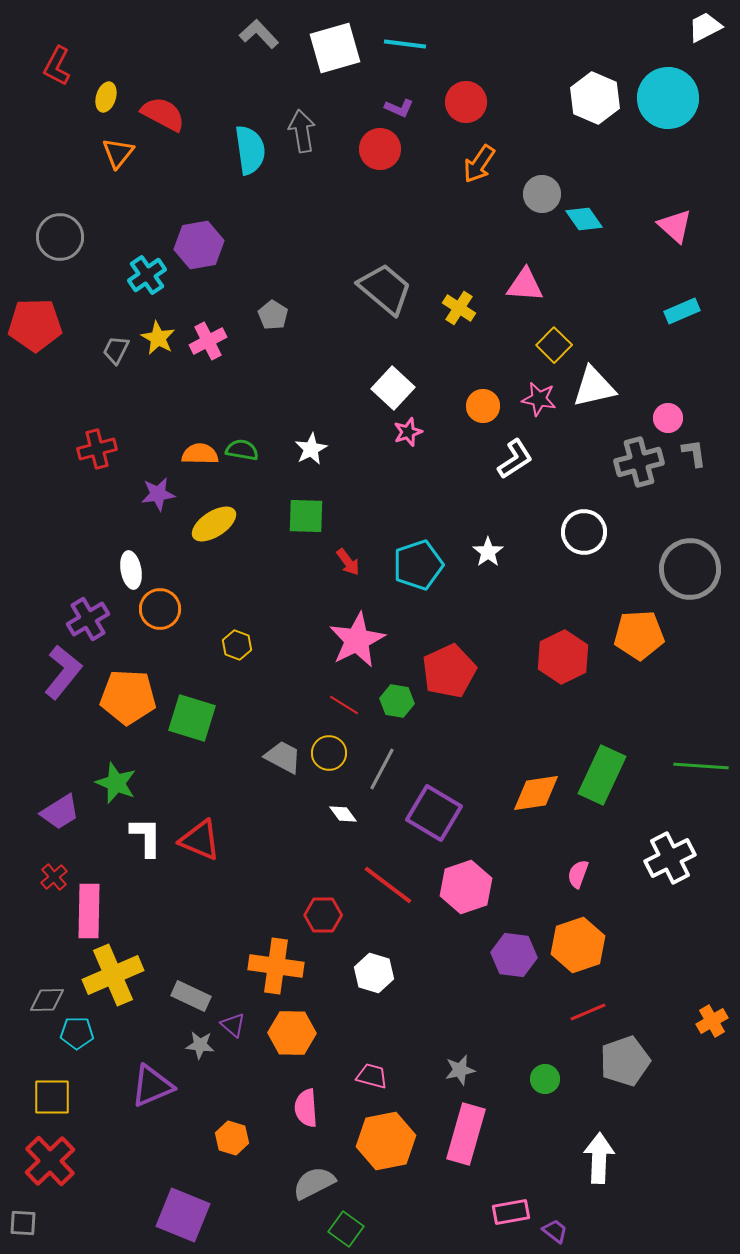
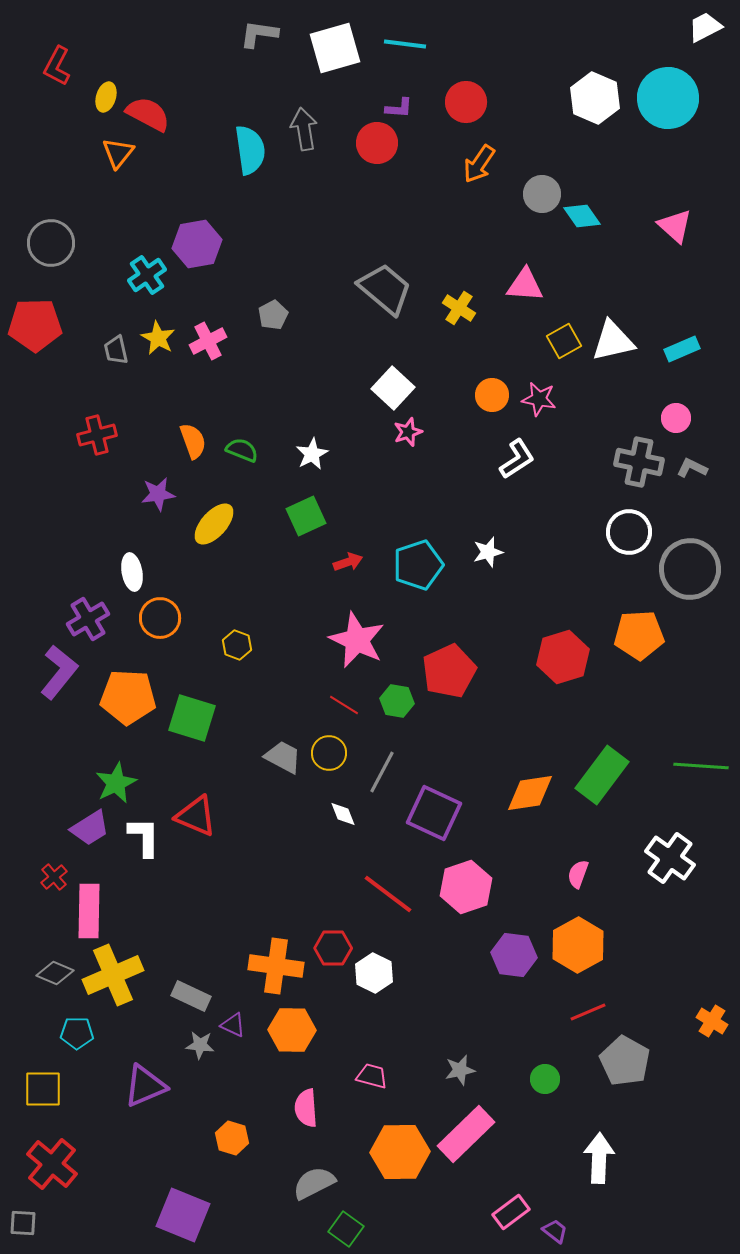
gray L-shape at (259, 34): rotated 39 degrees counterclockwise
purple L-shape at (399, 108): rotated 20 degrees counterclockwise
red semicircle at (163, 114): moved 15 px left
gray arrow at (302, 131): moved 2 px right, 2 px up
red circle at (380, 149): moved 3 px left, 6 px up
cyan diamond at (584, 219): moved 2 px left, 3 px up
gray circle at (60, 237): moved 9 px left, 6 px down
purple hexagon at (199, 245): moved 2 px left, 1 px up
cyan rectangle at (682, 311): moved 38 px down
gray pentagon at (273, 315): rotated 12 degrees clockwise
yellow square at (554, 345): moved 10 px right, 4 px up; rotated 16 degrees clockwise
gray trapezoid at (116, 350): rotated 40 degrees counterclockwise
white triangle at (594, 387): moved 19 px right, 46 px up
orange circle at (483, 406): moved 9 px right, 11 px up
pink circle at (668, 418): moved 8 px right
red cross at (97, 449): moved 14 px up
white star at (311, 449): moved 1 px right, 5 px down
green semicircle at (242, 450): rotated 12 degrees clockwise
gray L-shape at (694, 453): moved 2 px left, 15 px down; rotated 56 degrees counterclockwise
orange semicircle at (200, 454): moved 7 px left, 13 px up; rotated 69 degrees clockwise
white L-shape at (515, 459): moved 2 px right
gray cross at (639, 462): rotated 27 degrees clockwise
green square at (306, 516): rotated 27 degrees counterclockwise
yellow ellipse at (214, 524): rotated 15 degrees counterclockwise
white circle at (584, 532): moved 45 px right
white star at (488, 552): rotated 20 degrees clockwise
red arrow at (348, 562): rotated 72 degrees counterclockwise
white ellipse at (131, 570): moved 1 px right, 2 px down
orange circle at (160, 609): moved 9 px down
pink star at (357, 640): rotated 20 degrees counterclockwise
red hexagon at (563, 657): rotated 9 degrees clockwise
purple L-shape at (63, 672): moved 4 px left
gray line at (382, 769): moved 3 px down
green rectangle at (602, 775): rotated 12 degrees clockwise
green star at (116, 783): rotated 24 degrees clockwise
orange diamond at (536, 793): moved 6 px left
purple trapezoid at (60, 812): moved 30 px right, 16 px down
purple square at (434, 813): rotated 6 degrees counterclockwise
white diamond at (343, 814): rotated 16 degrees clockwise
white L-shape at (146, 837): moved 2 px left
red triangle at (200, 840): moved 4 px left, 24 px up
white cross at (670, 858): rotated 27 degrees counterclockwise
red line at (388, 885): moved 9 px down
red hexagon at (323, 915): moved 10 px right, 33 px down
orange hexagon at (578, 945): rotated 10 degrees counterclockwise
white hexagon at (374, 973): rotated 9 degrees clockwise
gray diamond at (47, 1000): moved 8 px right, 27 px up; rotated 24 degrees clockwise
orange cross at (712, 1021): rotated 28 degrees counterclockwise
purple triangle at (233, 1025): rotated 16 degrees counterclockwise
orange hexagon at (292, 1033): moved 3 px up
gray pentagon at (625, 1061): rotated 24 degrees counterclockwise
purple triangle at (152, 1086): moved 7 px left
yellow square at (52, 1097): moved 9 px left, 8 px up
pink rectangle at (466, 1134): rotated 30 degrees clockwise
orange hexagon at (386, 1141): moved 14 px right, 11 px down; rotated 10 degrees clockwise
red cross at (50, 1161): moved 2 px right, 3 px down; rotated 6 degrees counterclockwise
pink rectangle at (511, 1212): rotated 27 degrees counterclockwise
